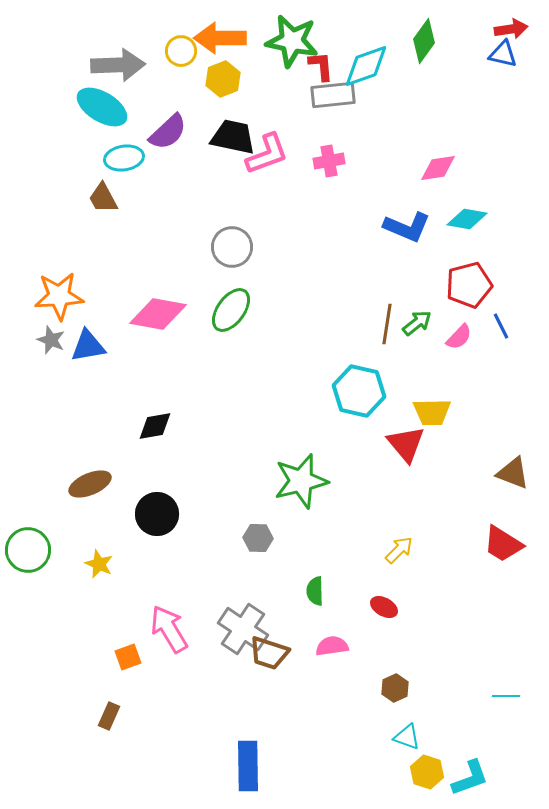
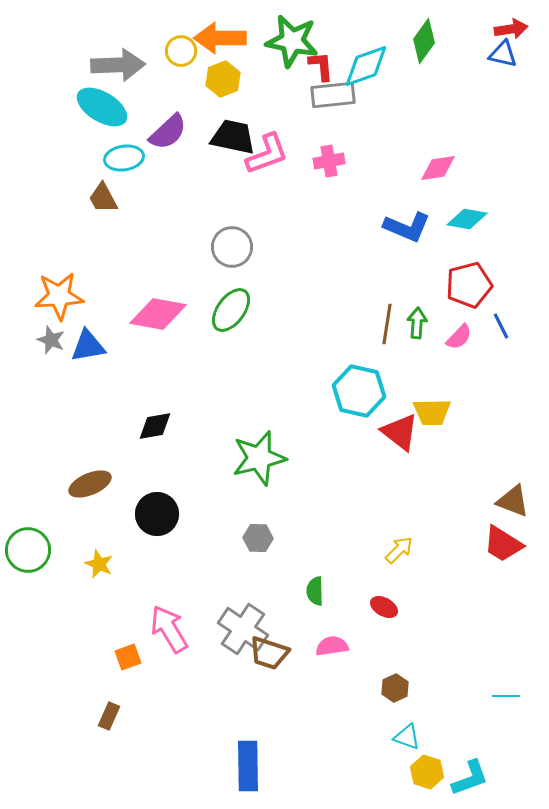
green arrow at (417, 323): rotated 48 degrees counterclockwise
red triangle at (406, 444): moved 6 px left, 12 px up; rotated 12 degrees counterclockwise
brown triangle at (513, 473): moved 28 px down
green star at (301, 481): moved 42 px left, 23 px up
